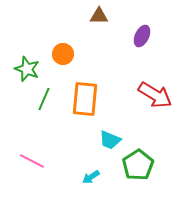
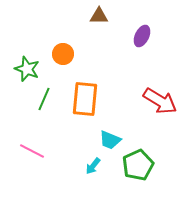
red arrow: moved 5 px right, 6 px down
pink line: moved 10 px up
green pentagon: rotated 8 degrees clockwise
cyan arrow: moved 2 px right, 11 px up; rotated 18 degrees counterclockwise
